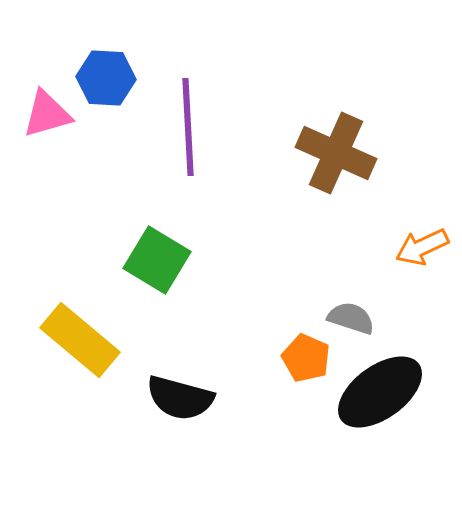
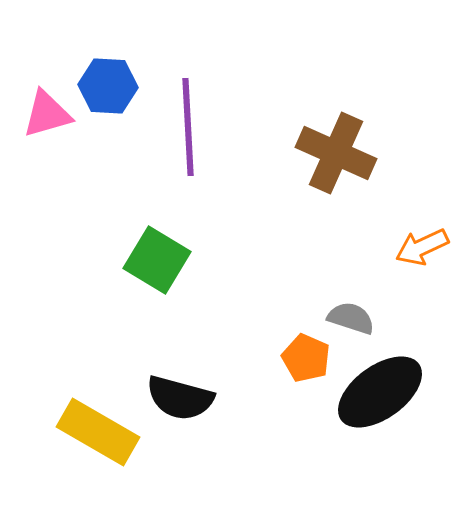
blue hexagon: moved 2 px right, 8 px down
yellow rectangle: moved 18 px right, 92 px down; rotated 10 degrees counterclockwise
